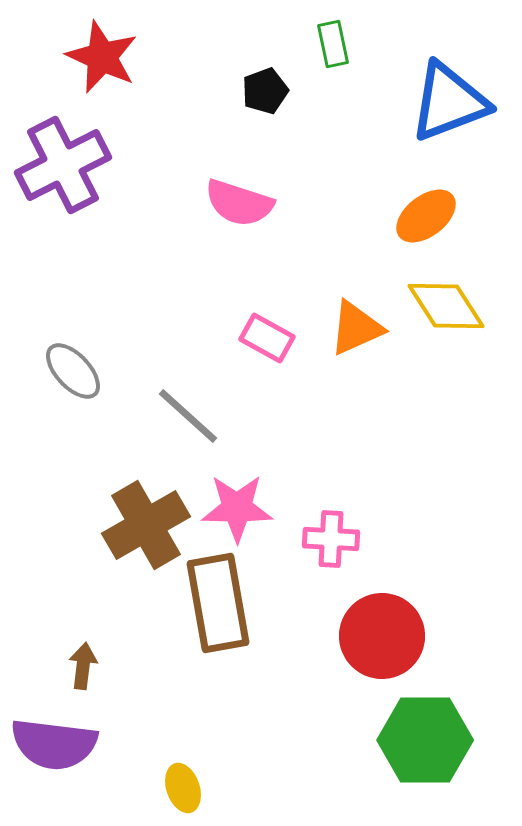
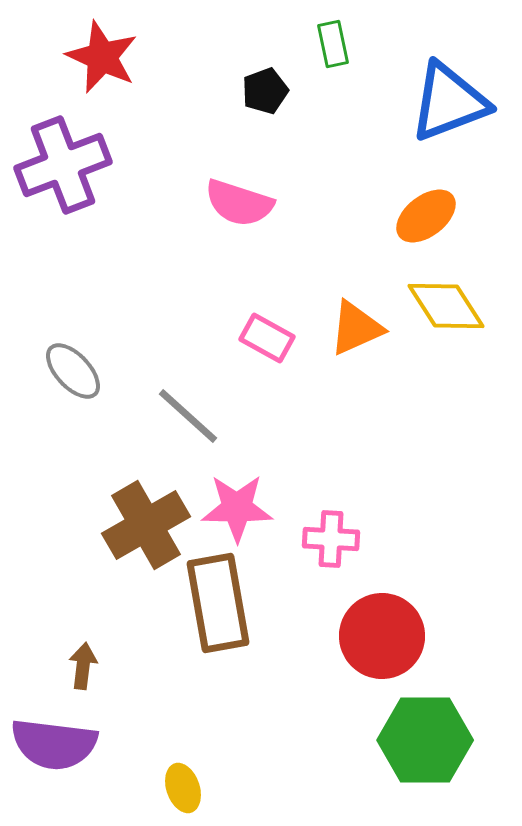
purple cross: rotated 6 degrees clockwise
